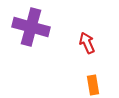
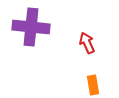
purple cross: rotated 9 degrees counterclockwise
